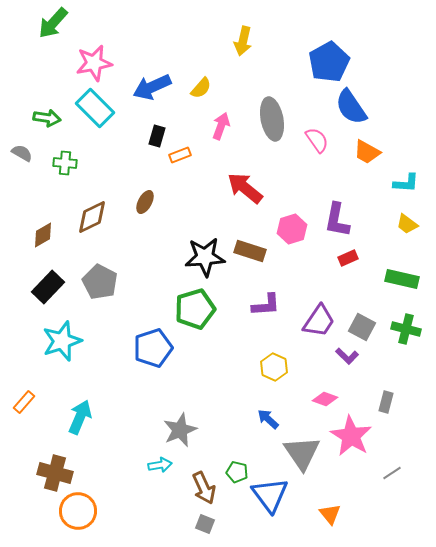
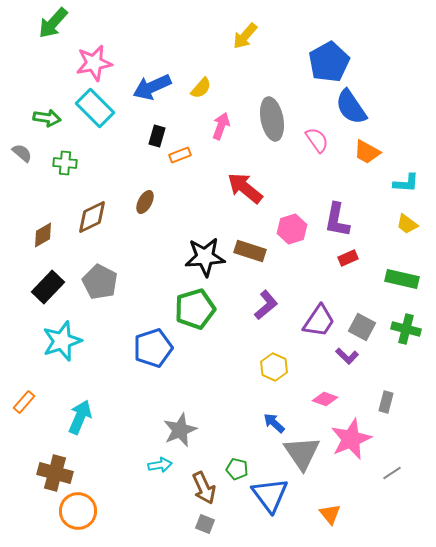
yellow arrow at (243, 41): moved 2 px right, 5 px up; rotated 28 degrees clockwise
gray semicircle at (22, 153): rotated 10 degrees clockwise
purple L-shape at (266, 305): rotated 36 degrees counterclockwise
blue arrow at (268, 419): moved 6 px right, 4 px down
pink star at (351, 436): moved 3 px down; rotated 18 degrees clockwise
green pentagon at (237, 472): moved 3 px up
